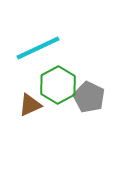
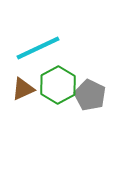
gray pentagon: moved 1 px right, 2 px up
brown triangle: moved 7 px left, 16 px up
